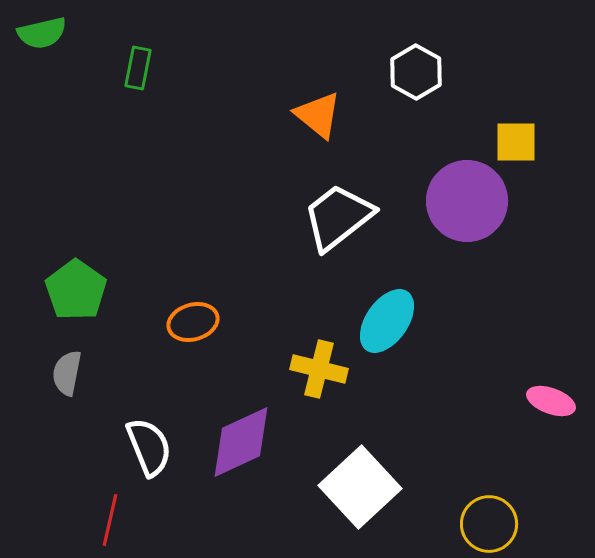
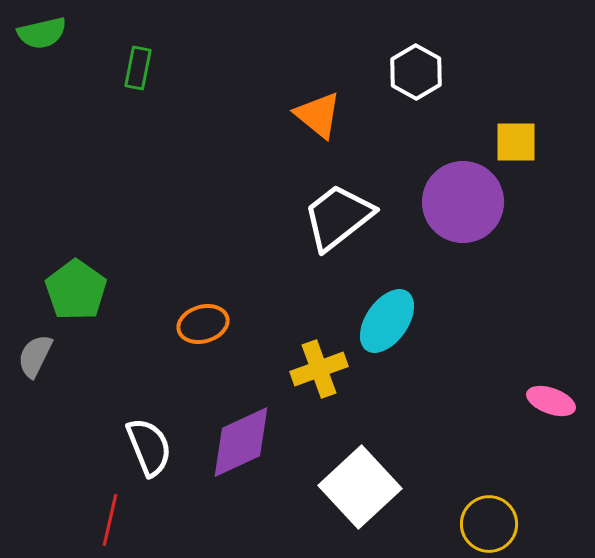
purple circle: moved 4 px left, 1 px down
orange ellipse: moved 10 px right, 2 px down
yellow cross: rotated 34 degrees counterclockwise
gray semicircle: moved 32 px left, 17 px up; rotated 15 degrees clockwise
